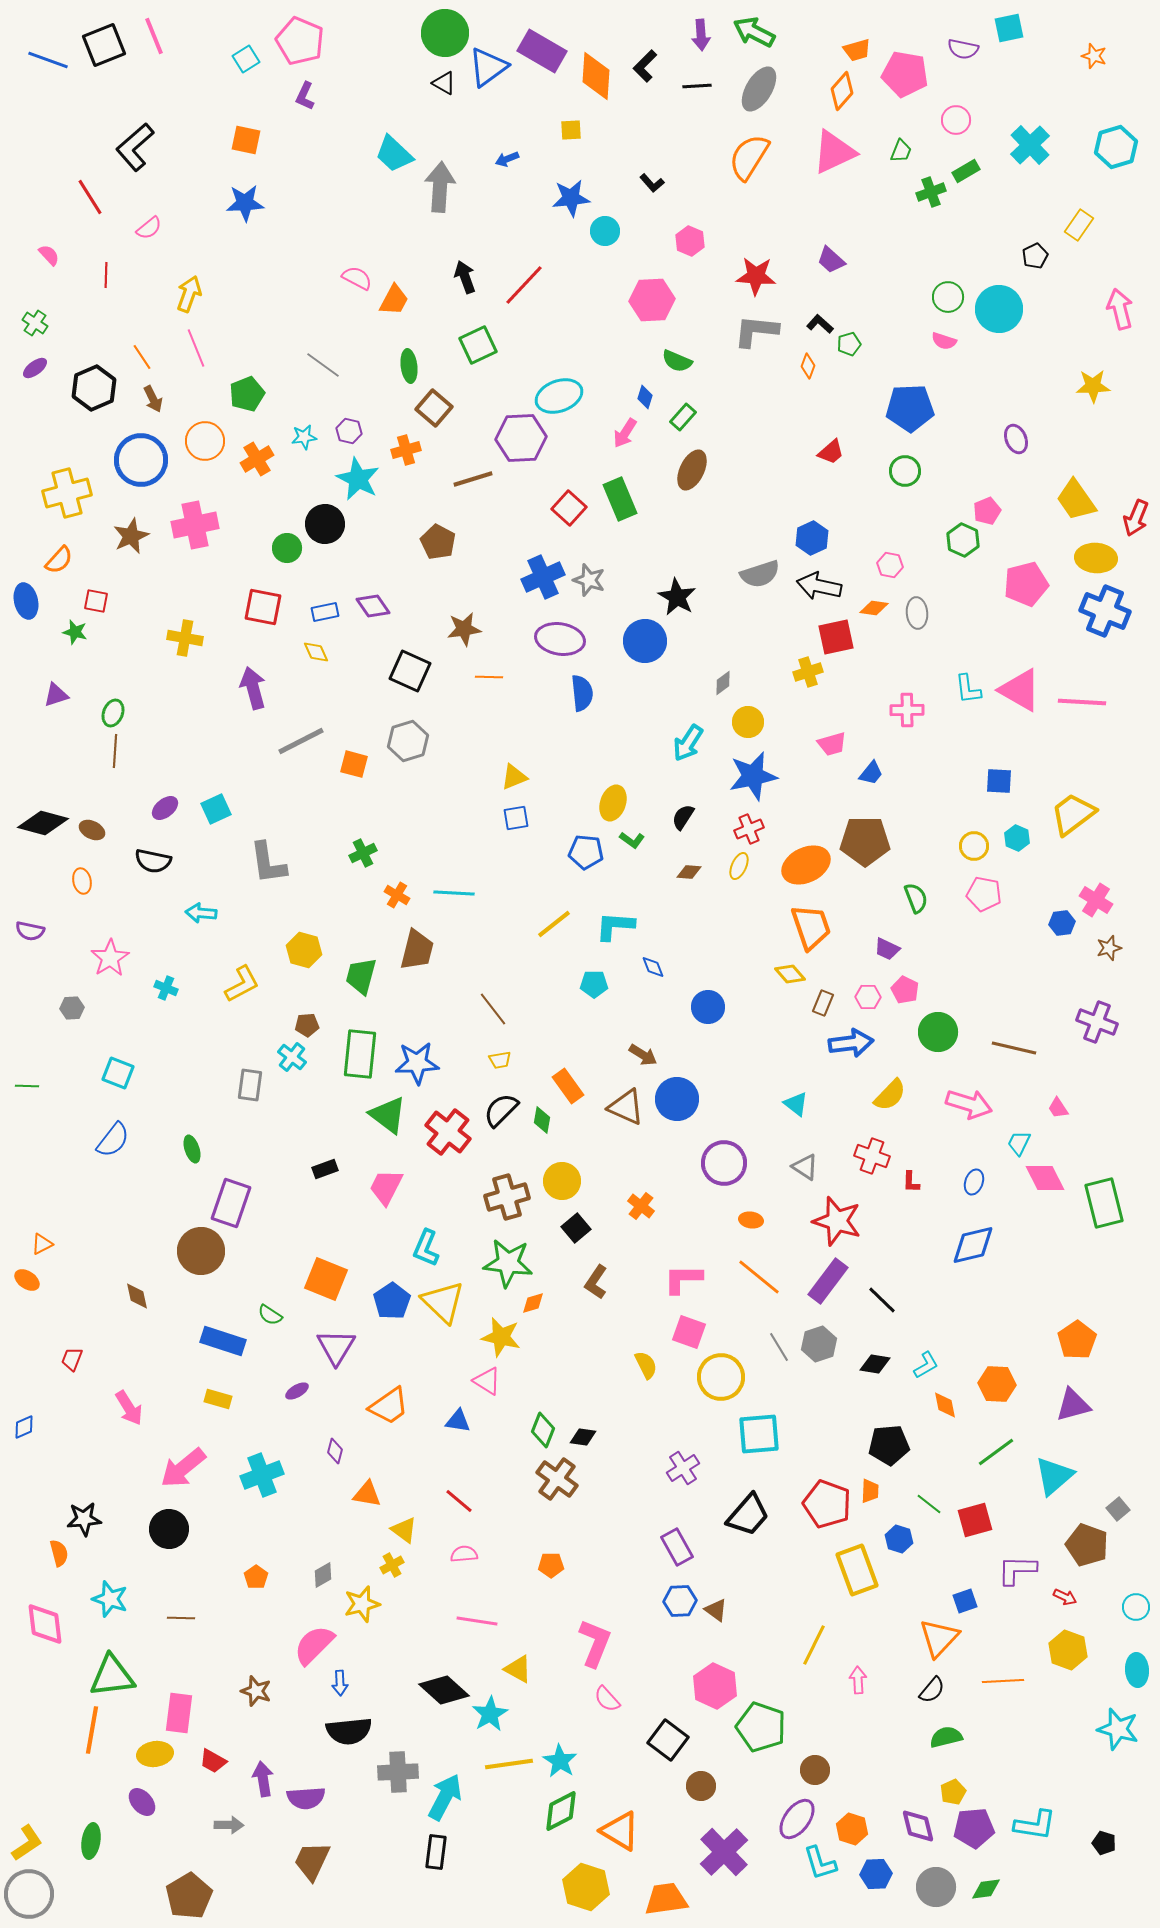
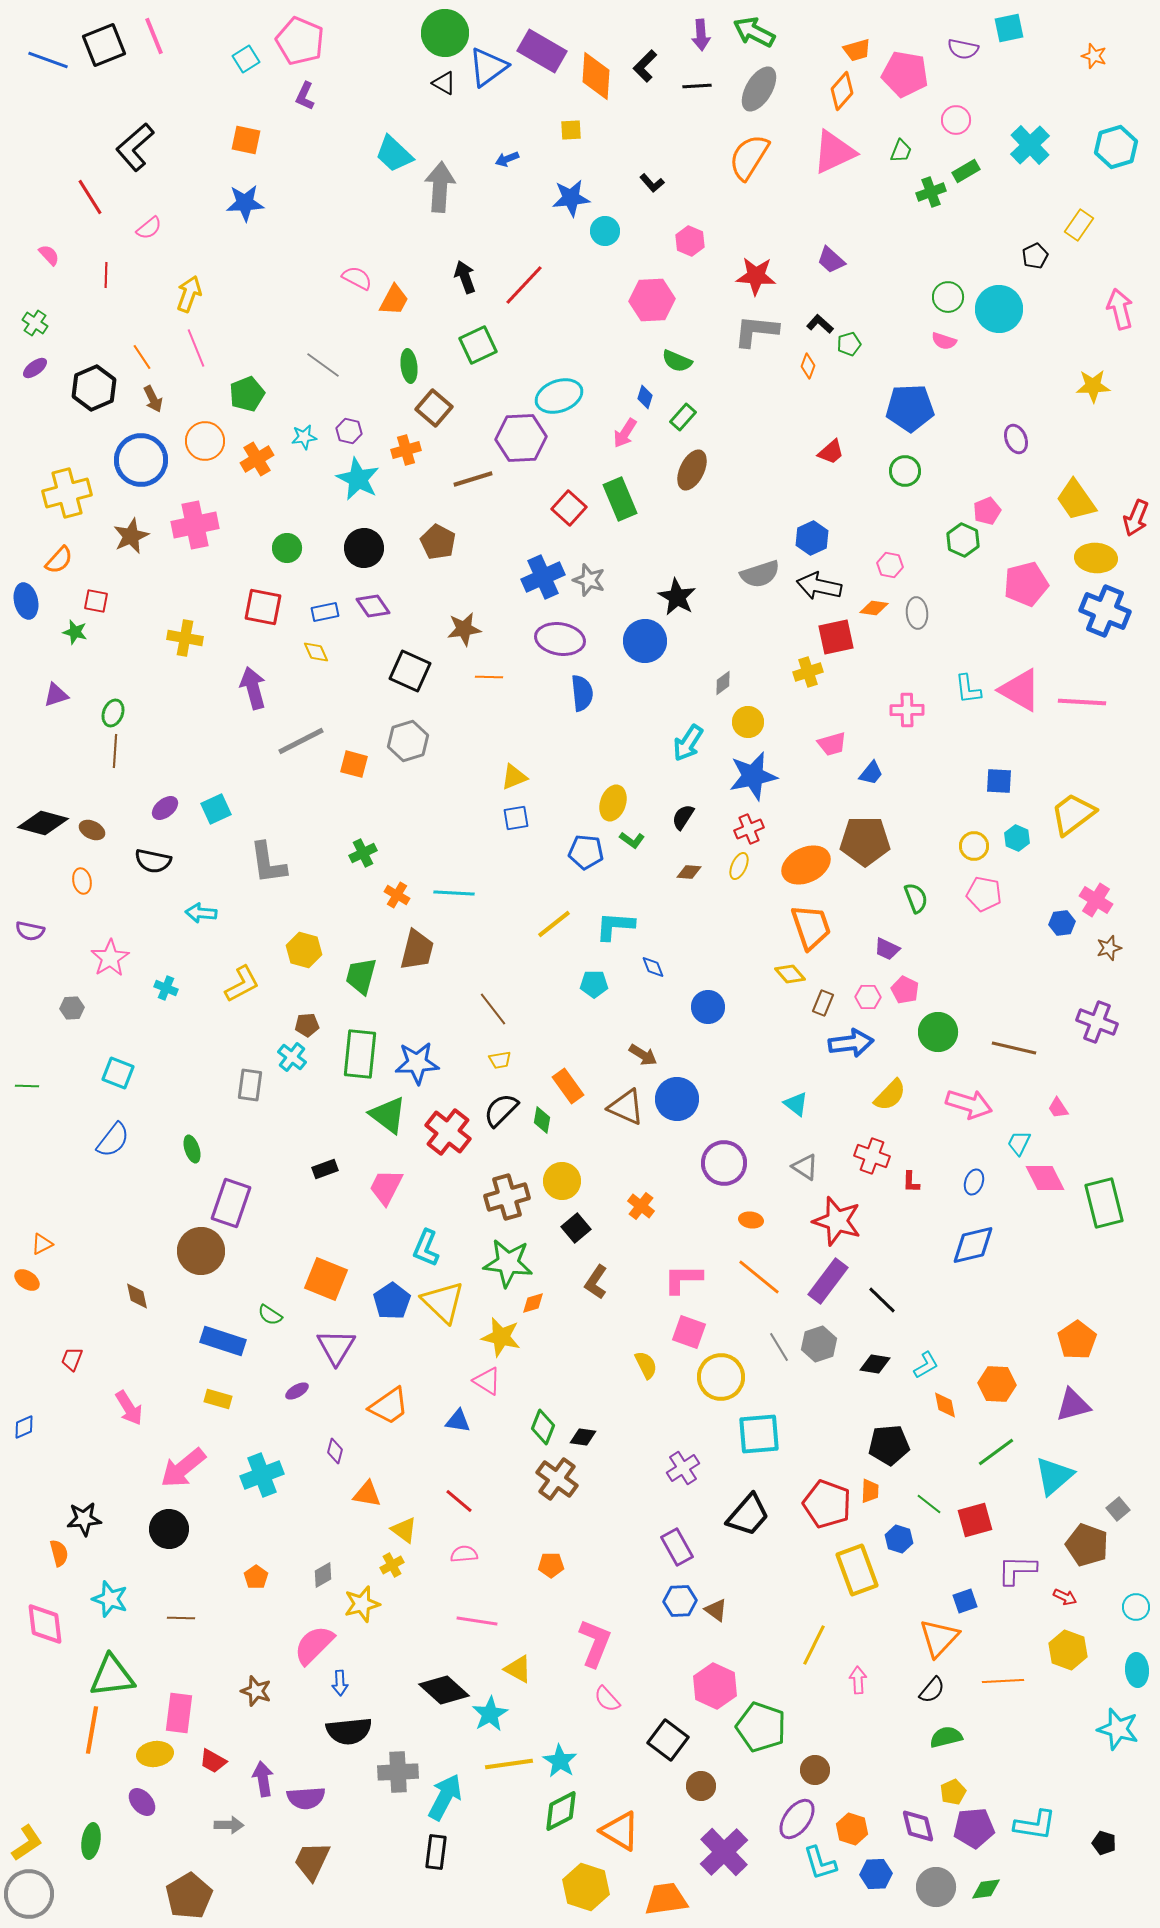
black circle at (325, 524): moved 39 px right, 24 px down
green diamond at (543, 1430): moved 3 px up
